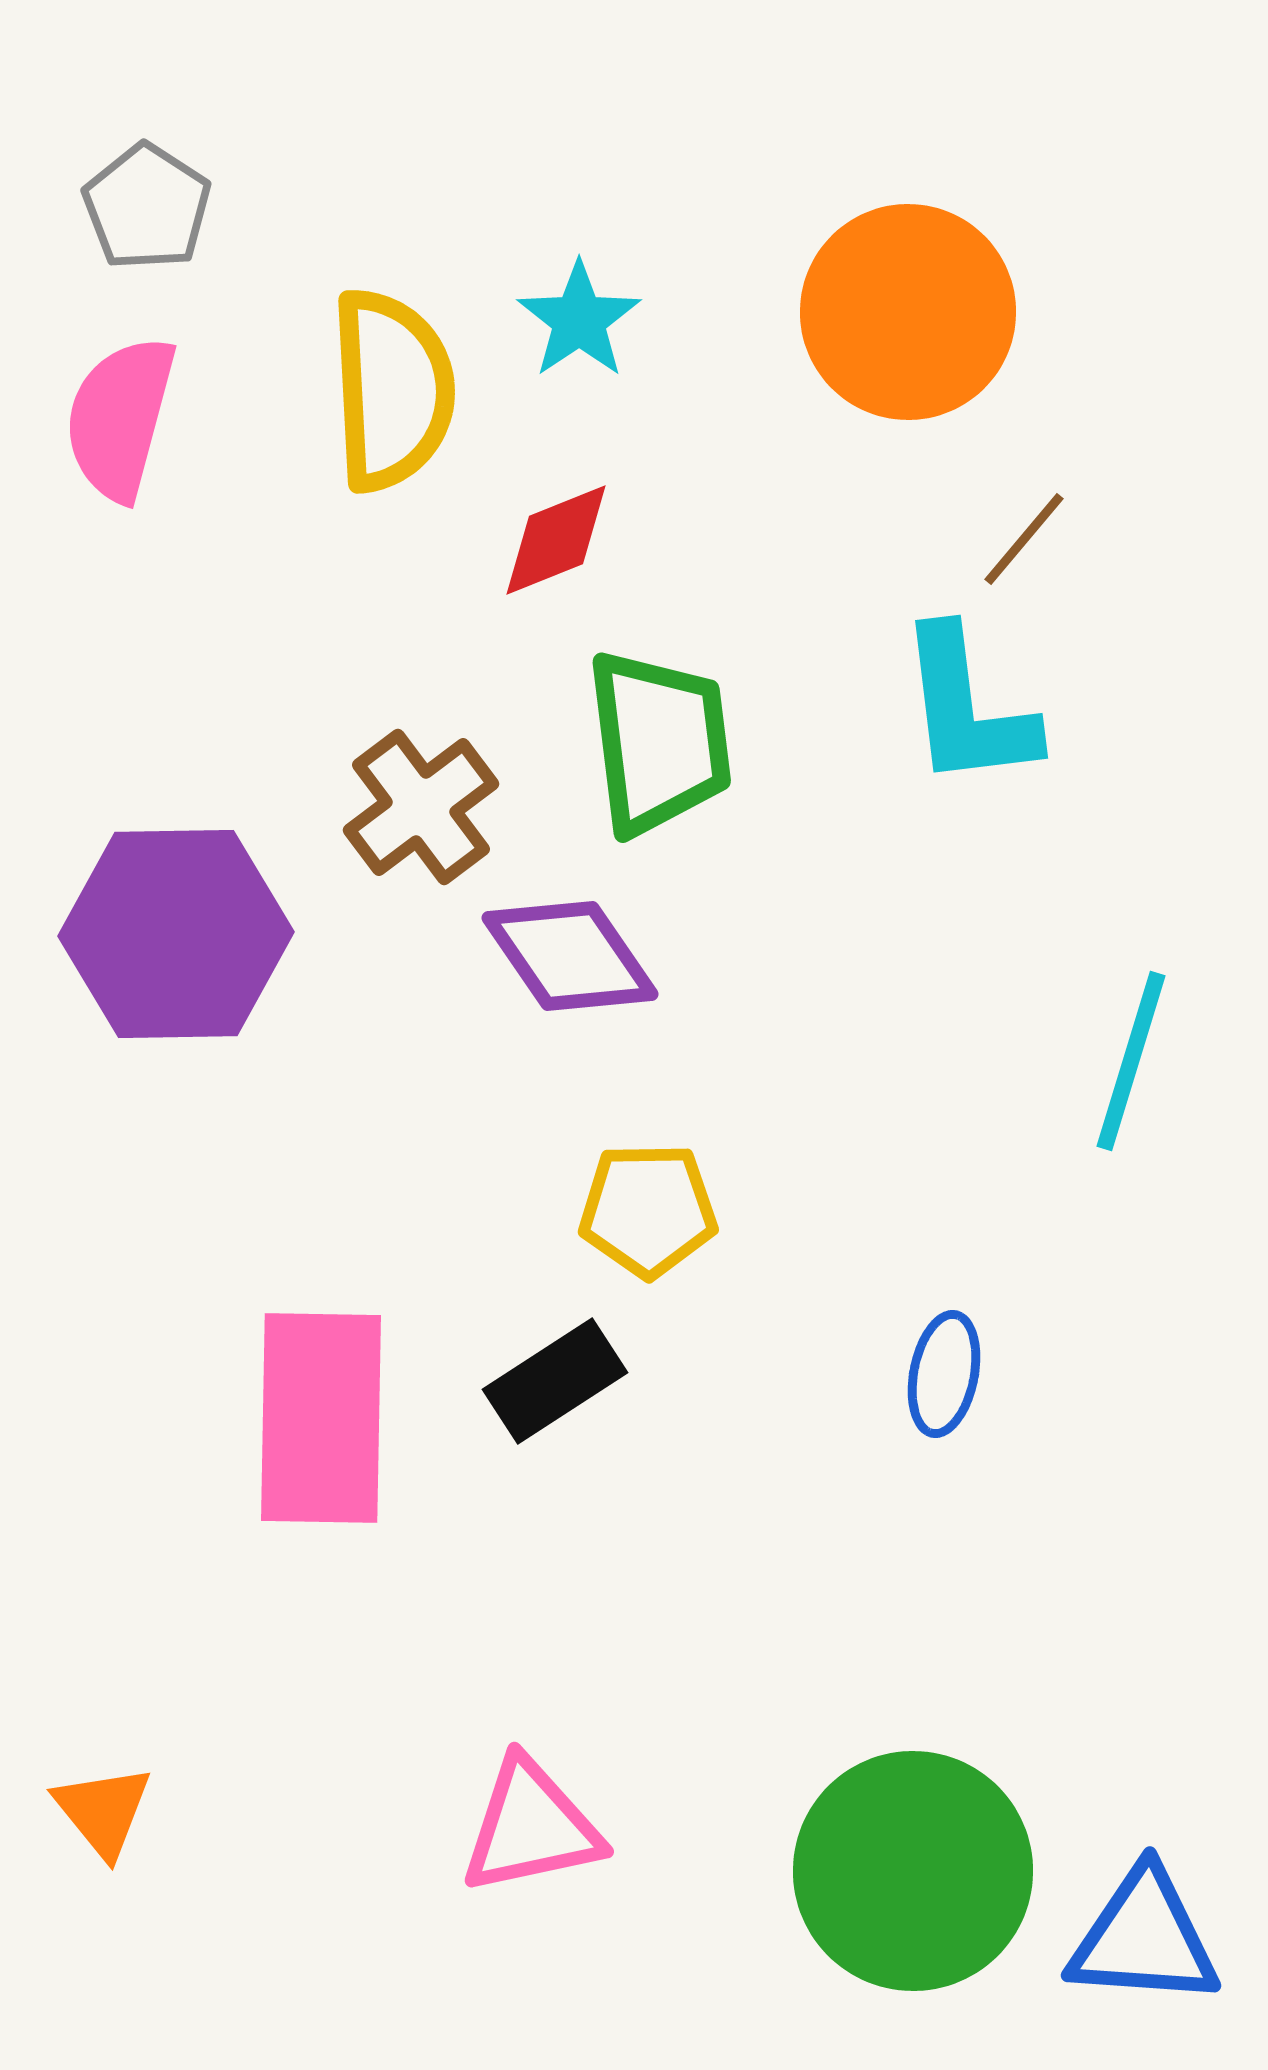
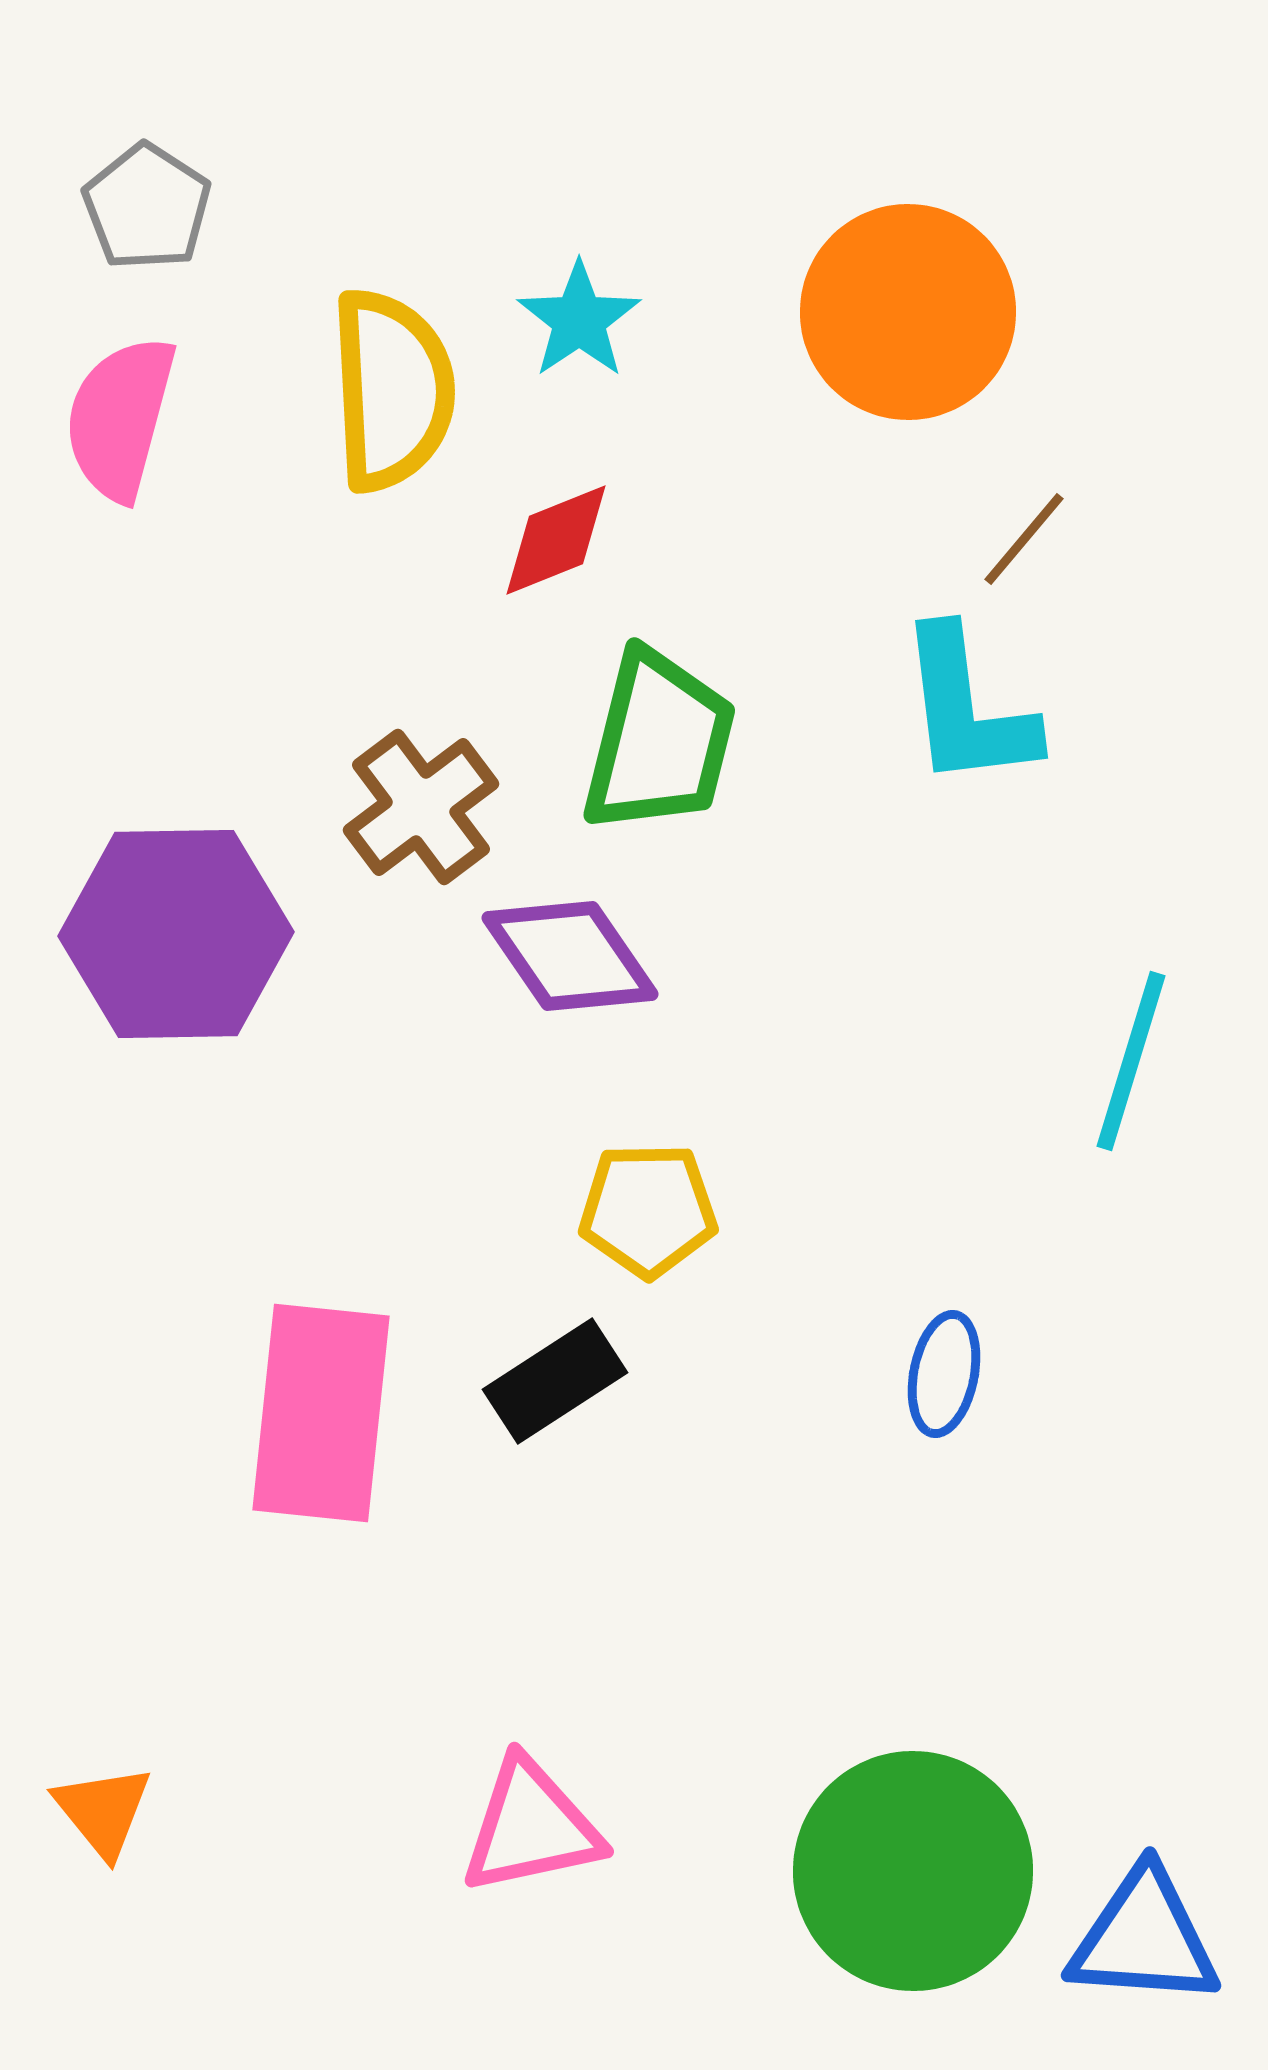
green trapezoid: rotated 21 degrees clockwise
pink rectangle: moved 5 px up; rotated 5 degrees clockwise
